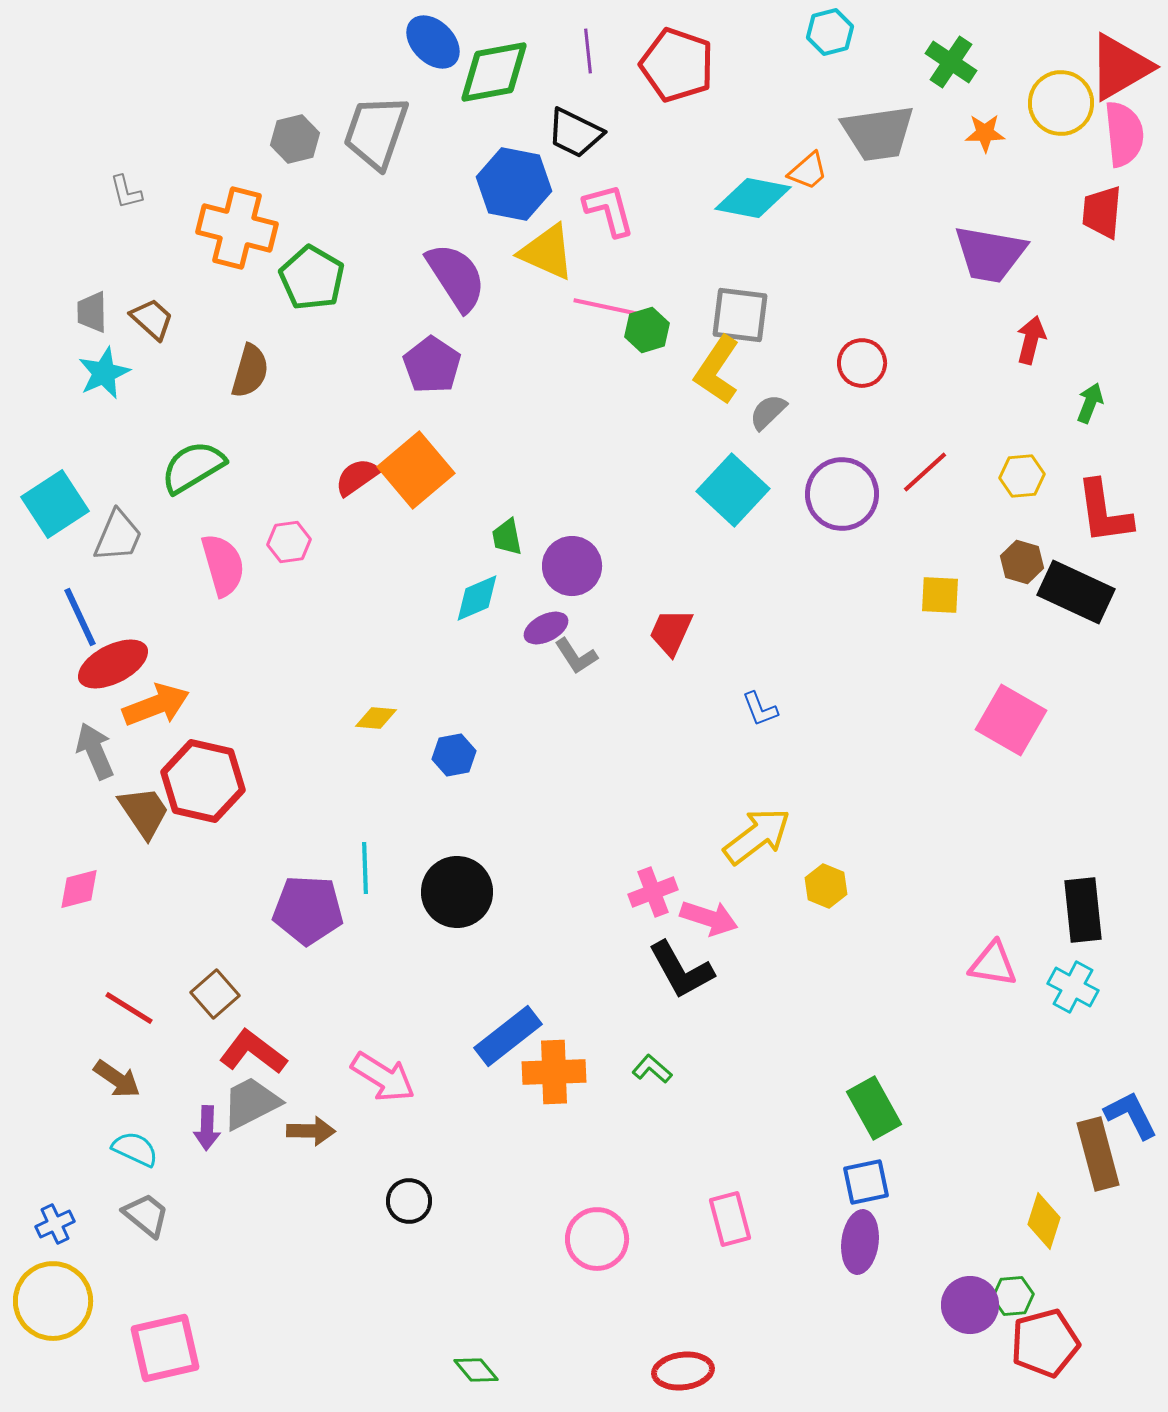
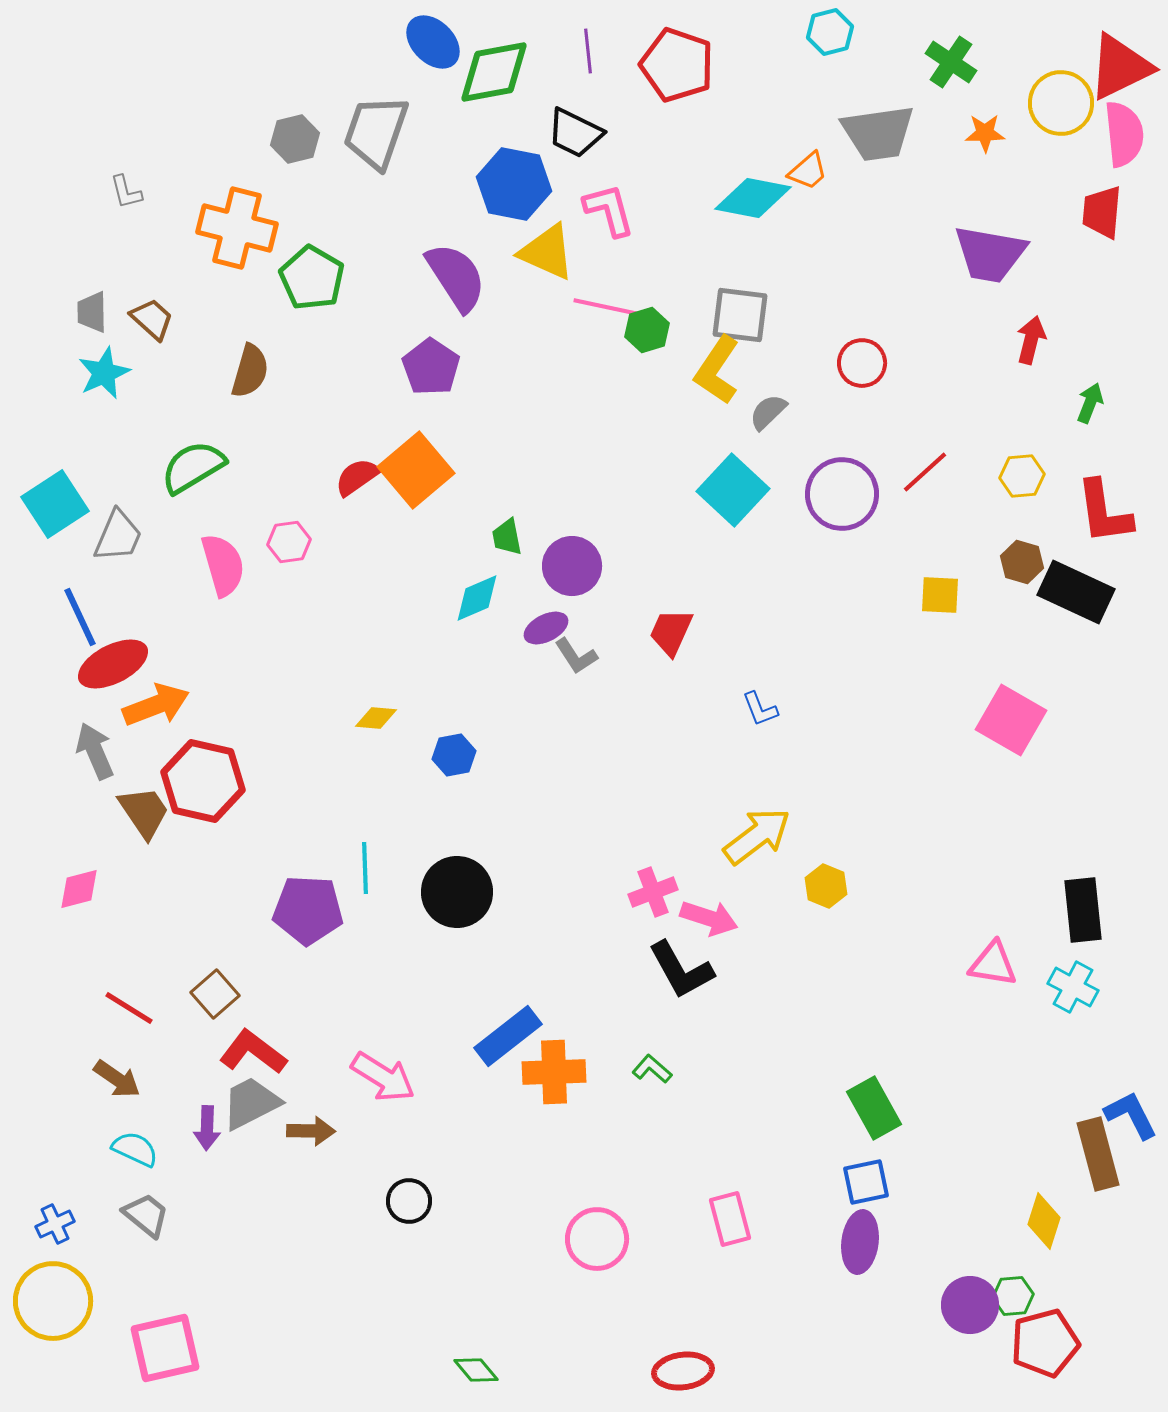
red triangle at (1120, 67): rotated 4 degrees clockwise
purple pentagon at (432, 365): moved 1 px left, 2 px down
